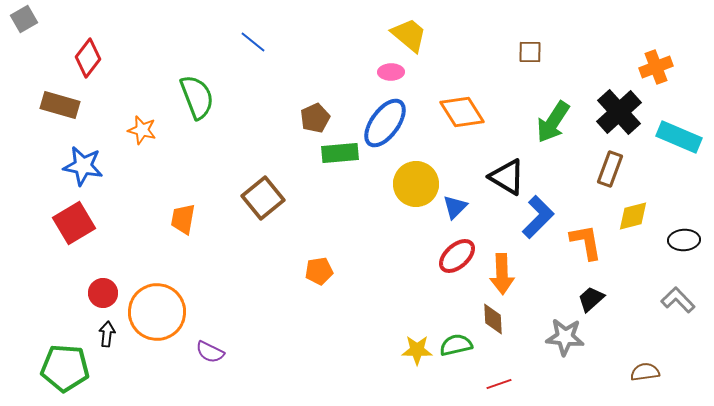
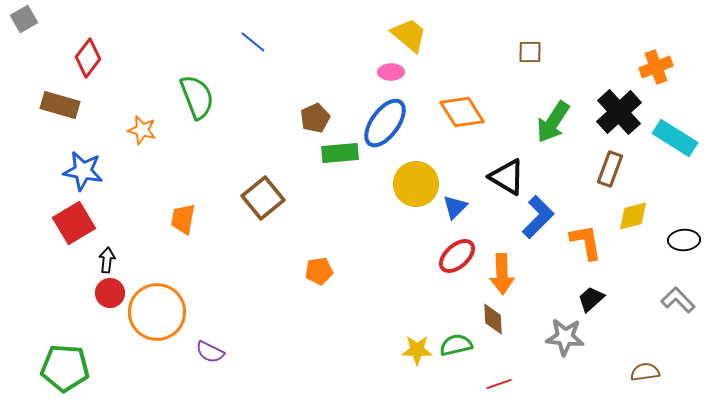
cyan rectangle at (679, 137): moved 4 px left, 1 px down; rotated 9 degrees clockwise
blue star at (83, 166): moved 5 px down
red circle at (103, 293): moved 7 px right
black arrow at (107, 334): moved 74 px up
